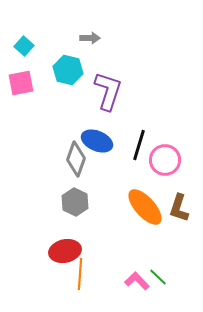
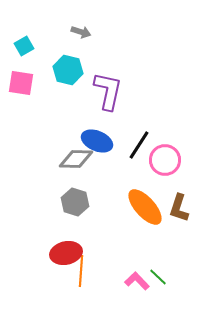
gray arrow: moved 9 px left, 6 px up; rotated 18 degrees clockwise
cyan square: rotated 18 degrees clockwise
pink square: rotated 20 degrees clockwise
purple L-shape: rotated 6 degrees counterclockwise
black line: rotated 16 degrees clockwise
gray diamond: rotated 72 degrees clockwise
gray hexagon: rotated 8 degrees counterclockwise
red ellipse: moved 1 px right, 2 px down
orange line: moved 1 px right, 3 px up
